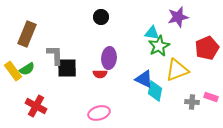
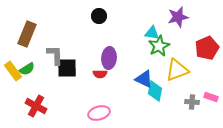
black circle: moved 2 px left, 1 px up
